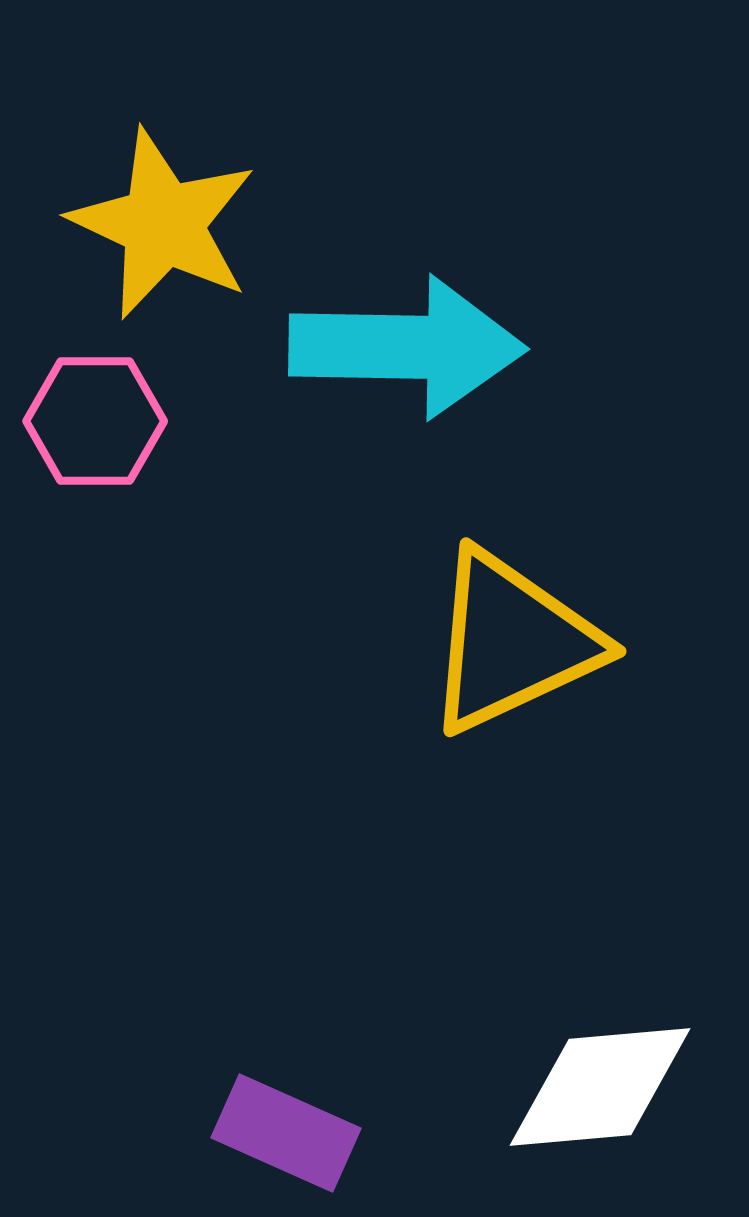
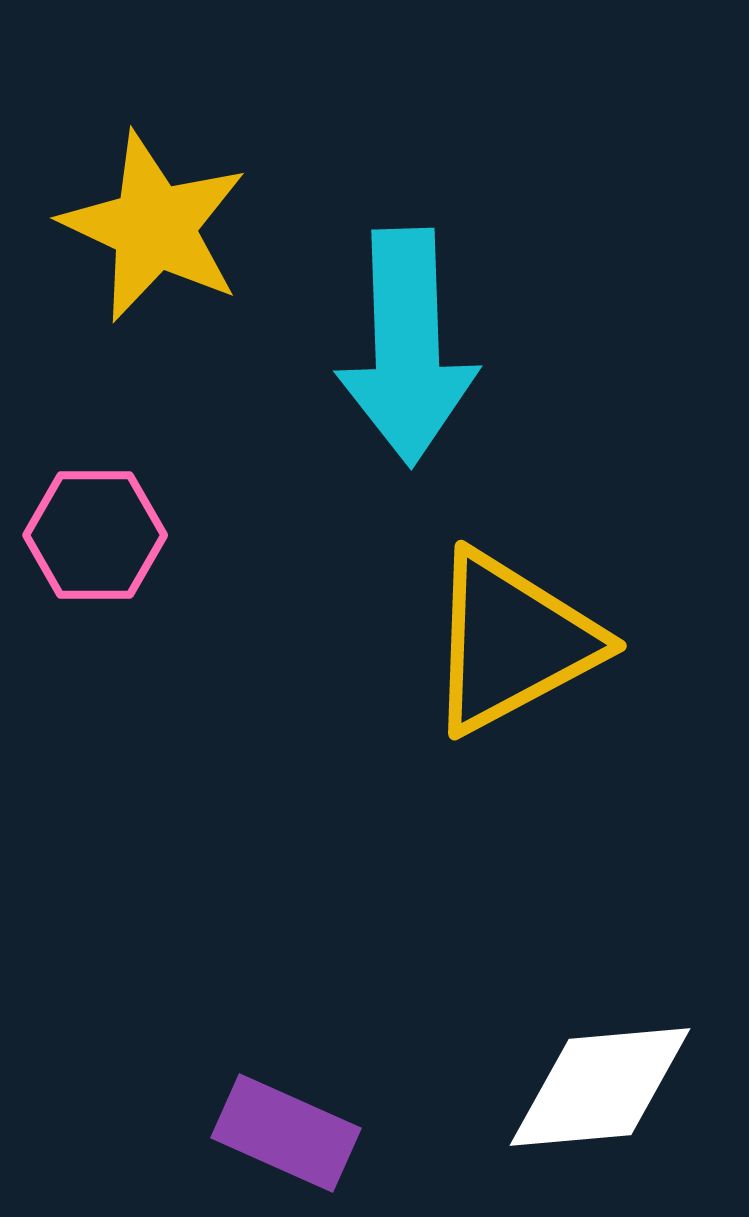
yellow star: moved 9 px left, 3 px down
cyan arrow: rotated 87 degrees clockwise
pink hexagon: moved 114 px down
yellow triangle: rotated 3 degrees counterclockwise
